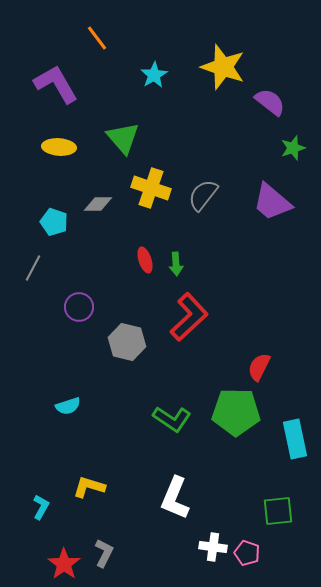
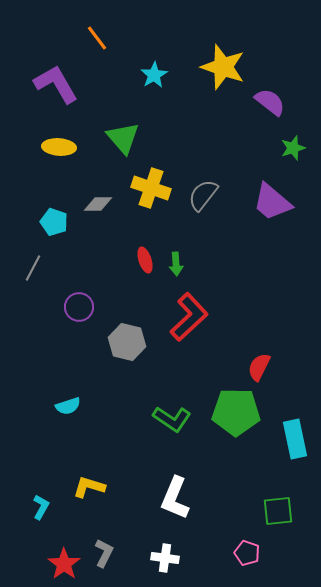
white cross: moved 48 px left, 11 px down
